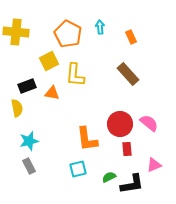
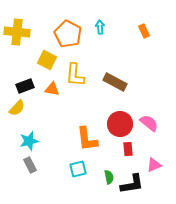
yellow cross: moved 1 px right
orange rectangle: moved 13 px right, 6 px up
yellow square: moved 2 px left, 1 px up; rotated 36 degrees counterclockwise
brown rectangle: moved 13 px left, 8 px down; rotated 20 degrees counterclockwise
black rectangle: moved 2 px left
orange triangle: moved 4 px up
yellow semicircle: rotated 54 degrees clockwise
red rectangle: moved 1 px right
gray rectangle: moved 1 px right, 1 px up
green semicircle: rotated 104 degrees clockwise
